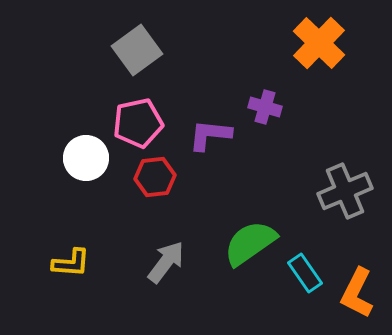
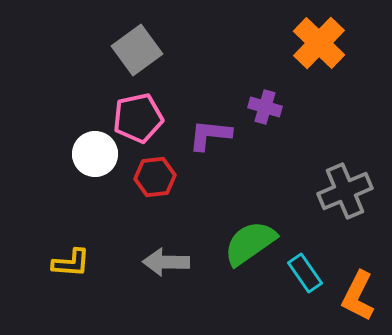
pink pentagon: moved 5 px up
white circle: moved 9 px right, 4 px up
gray arrow: rotated 126 degrees counterclockwise
orange L-shape: moved 1 px right, 3 px down
